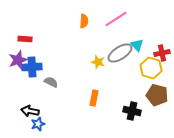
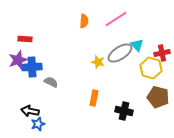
brown pentagon: moved 1 px right, 2 px down
black cross: moved 8 px left
